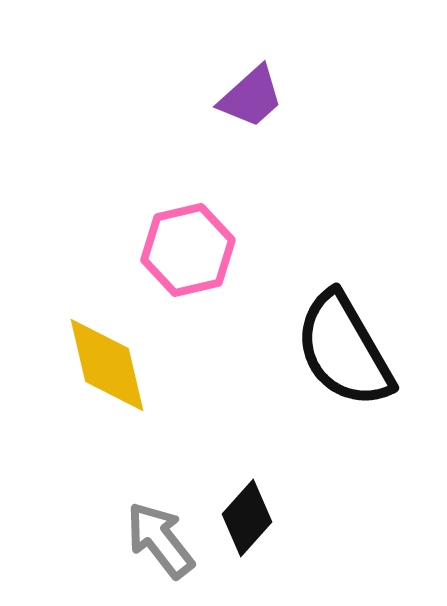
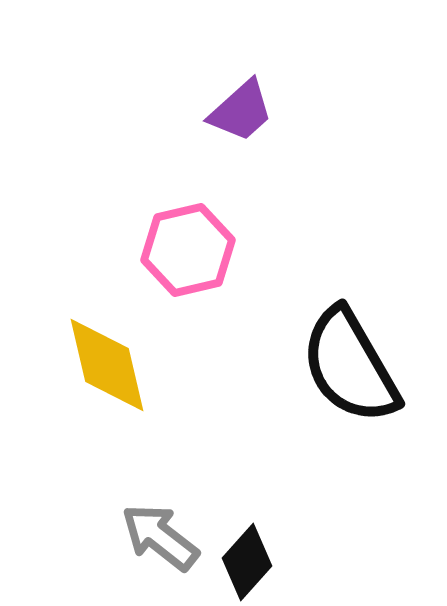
purple trapezoid: moved 10 px left, 14 px down
black semicircle: moved 6 px right, 16 px down
black diamond: moved 44 px down
gray arrow: moved 3 px up; rotated 14 degrees counterclockwise
